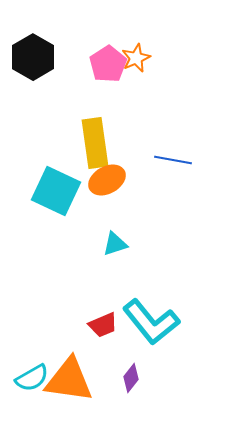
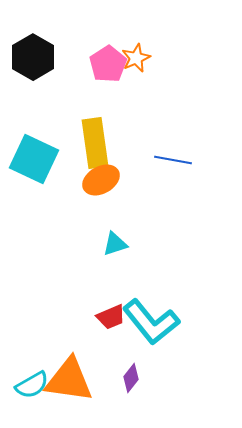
orange ellipse: moved 6 px left
cyan square: moved 22 px left, 32 px up
red trapezoid: moved 8 px right, 8 px up
cyan semicircle: moved 7 px down
